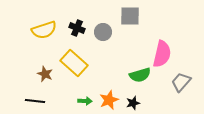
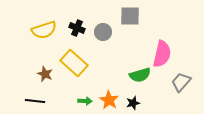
orange star: rotated 18 degrees counterclockwise
